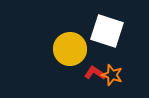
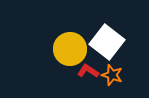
white square: moved 11 px down; rotated 20 degrees clockwise
red L-shape: moved 7 px left, 2 px up
